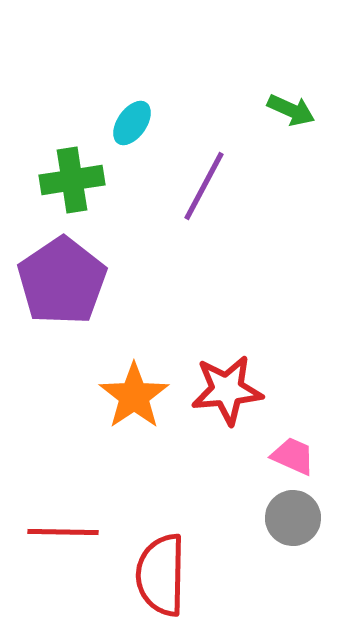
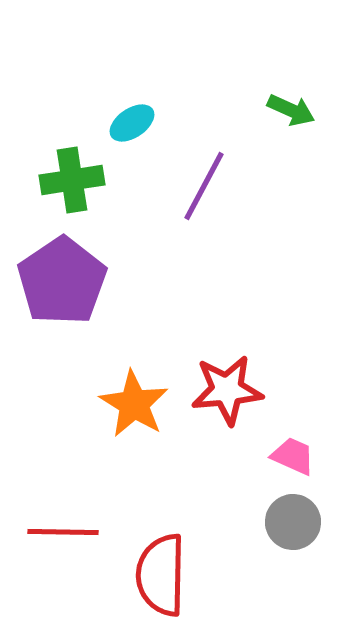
cyan ellipse: rotated 21 degrees clockwise
orange star: moved 8 px down; rotated 6 degrees counterclockwise
gray circle: moved 4 px down
